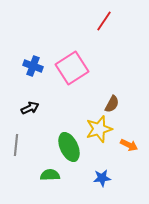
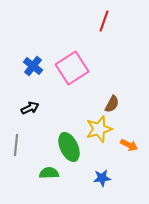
red line: rotated 15 degrees counterclockwise
blue cross: rotated 18 degrees clockwise
green semicircle: moved 1 px left, 2 px up
